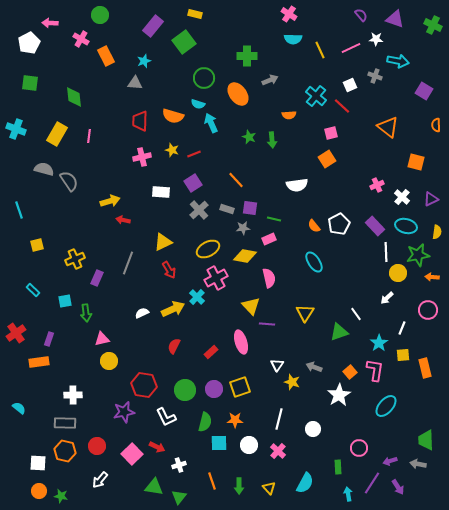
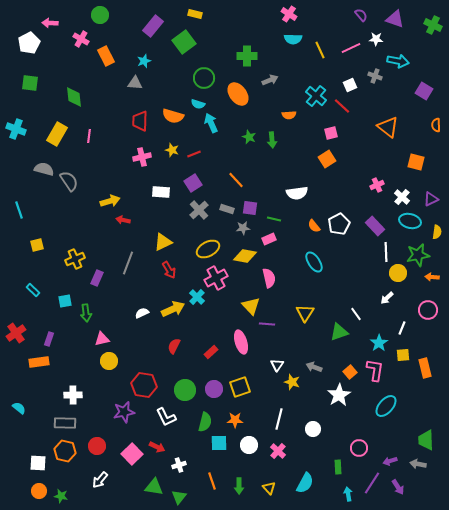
white semicircle at (297, 185): moved 8 px down
cyan ellipse at (406, 226): moved 4 px right, 5 px up
